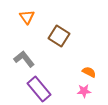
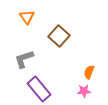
brown square: rotated 10 degrees clockwise
gray L-shape: rotated 70 degrees counterclockwise
orange semicircle: rotated 96 degrees counterclockwise
